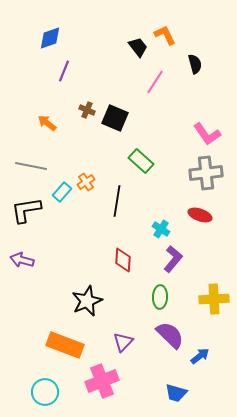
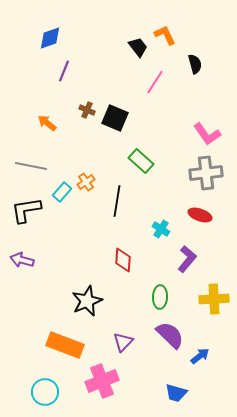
purple L-shape: moved 14 px right
